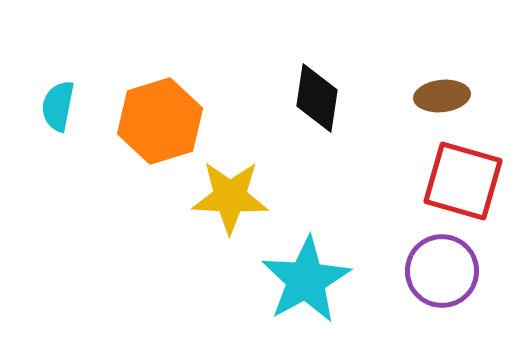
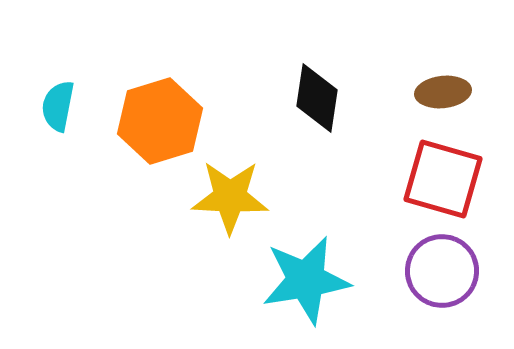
brown ellipse: moved 1 px right, 4 px up
red square: moved 20 px left, 2 px up
cyan star: rotated 20 degrees clockwise
